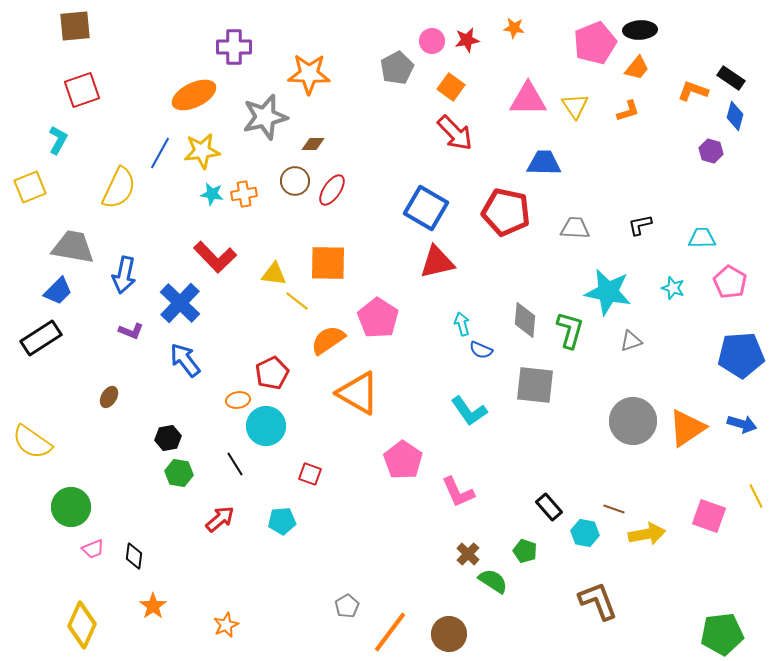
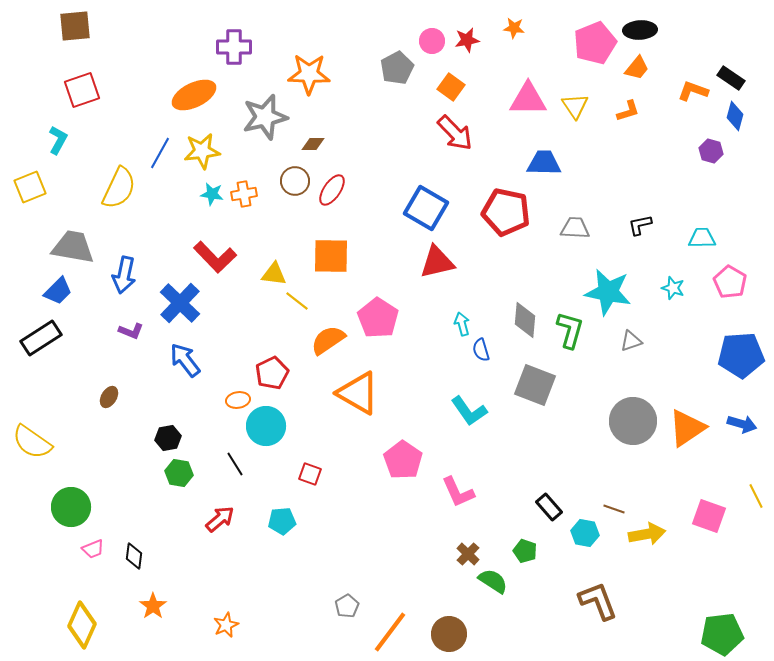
orange square at (328, 263): moved 3 px right, 7 px up
blue semicircle at (481, 350): rotated 50 degrees clockwise
gray square at (535, 385): rotated 15 degrees clockwise
